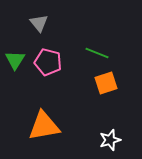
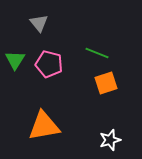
pink pentagon: moved 1 px right, 2 px down
